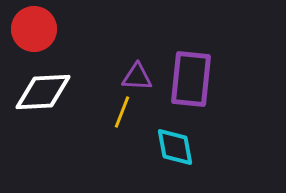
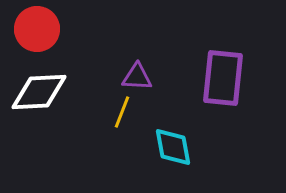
red circle: moved 3 px right
purple rectangle: moved 32 px right, 1 px up
white diamond: moved 4 px left
cyan diamond: moved 2 px left
